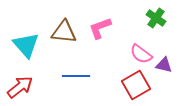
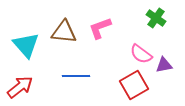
purple triangle: rotated 24 degrees counterclockwise
red square: moved 2 px left
